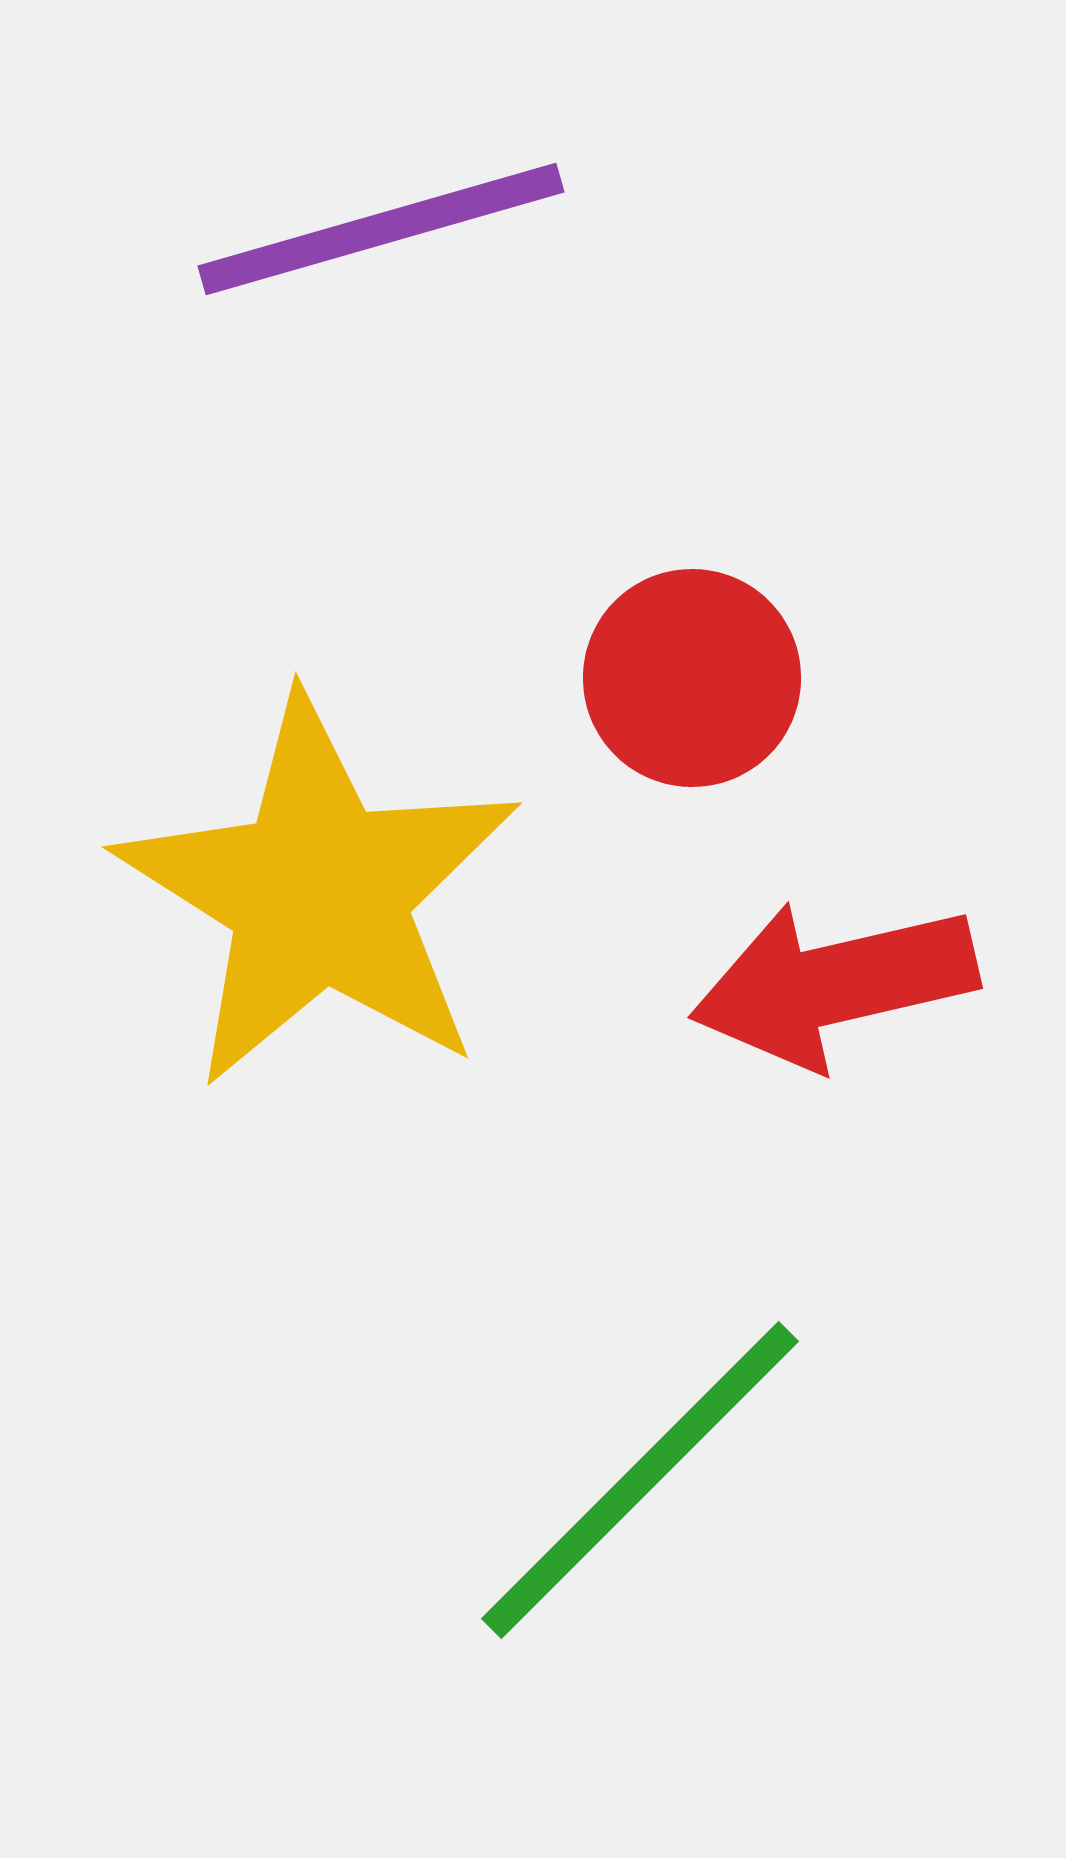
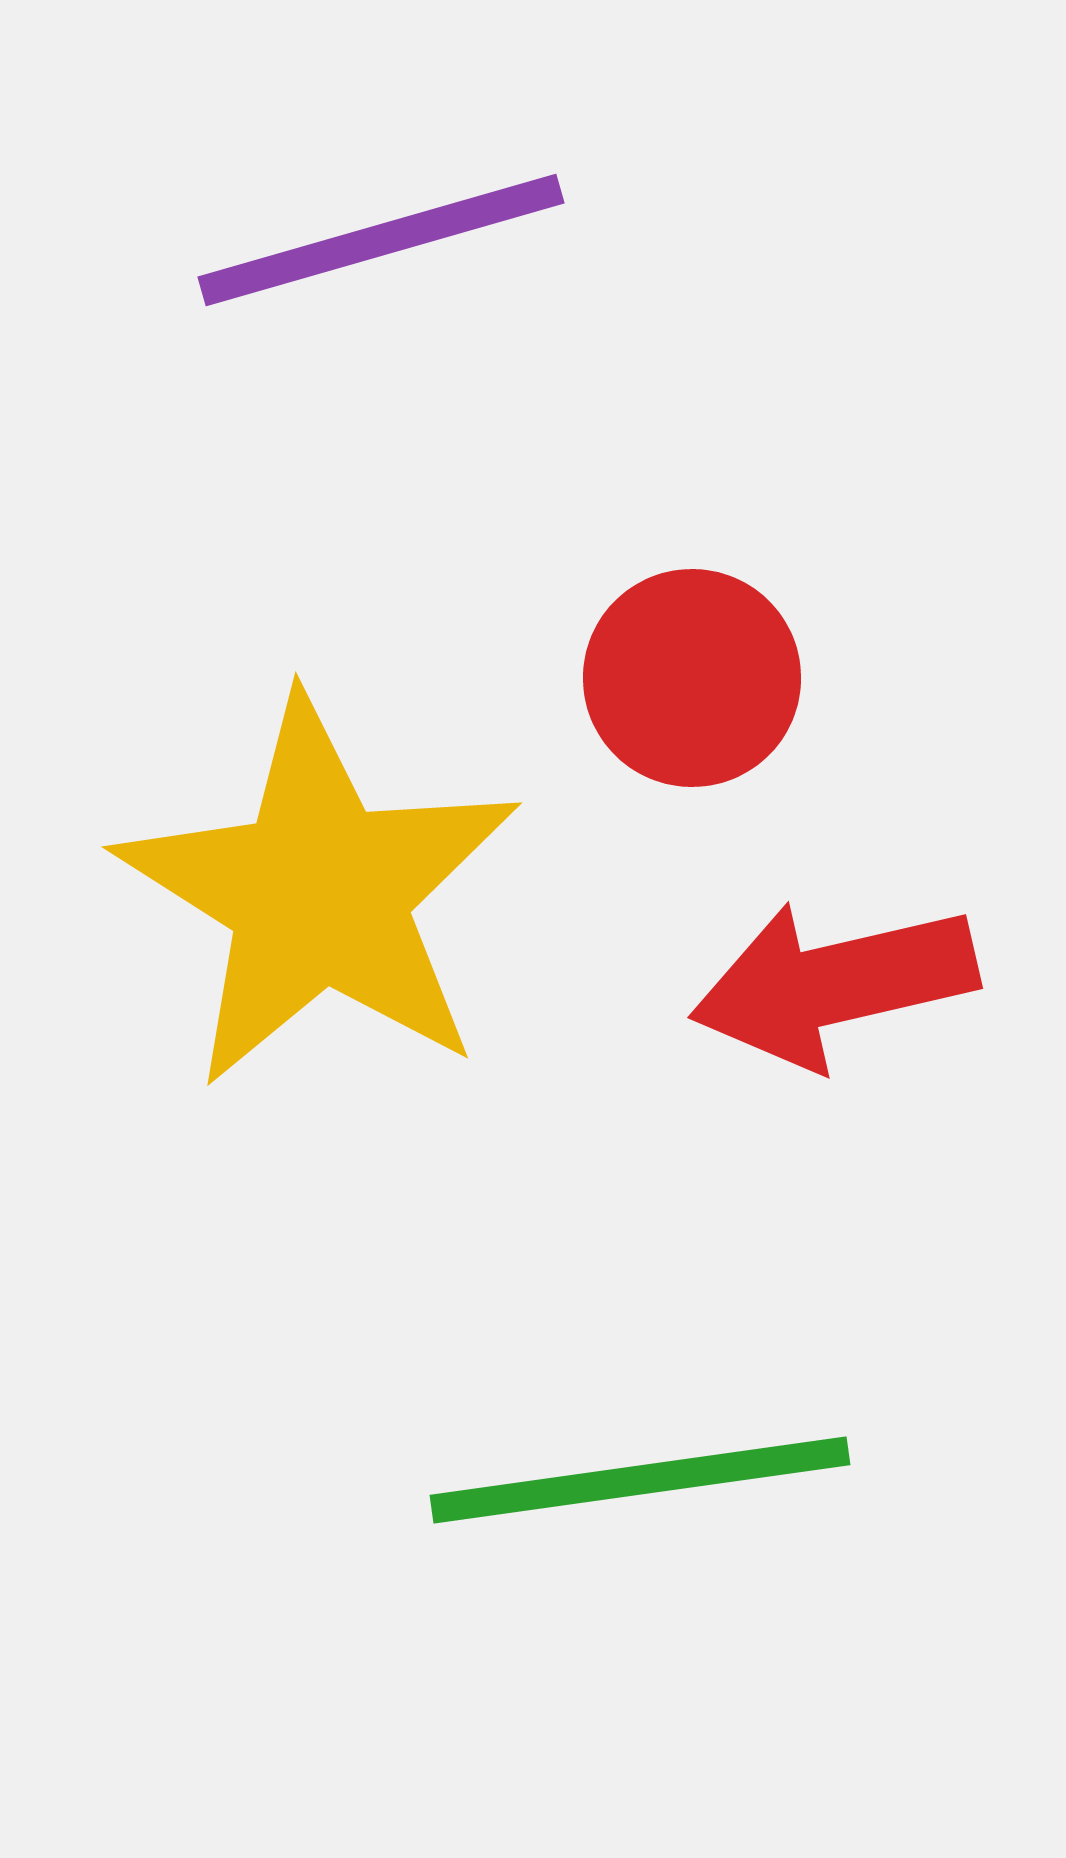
purple line: moved 11 px down
green line: rotated 37 degrees clockwise
